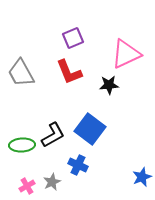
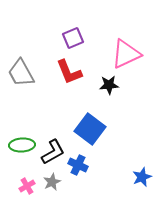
black L-shape: moved 17 px down
